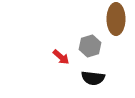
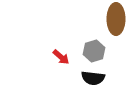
gray hexagon: moved 4 px right, 5 px down
